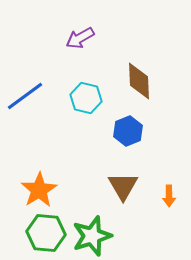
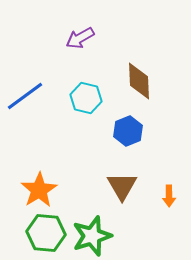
brown triangle: moved 1 px left
